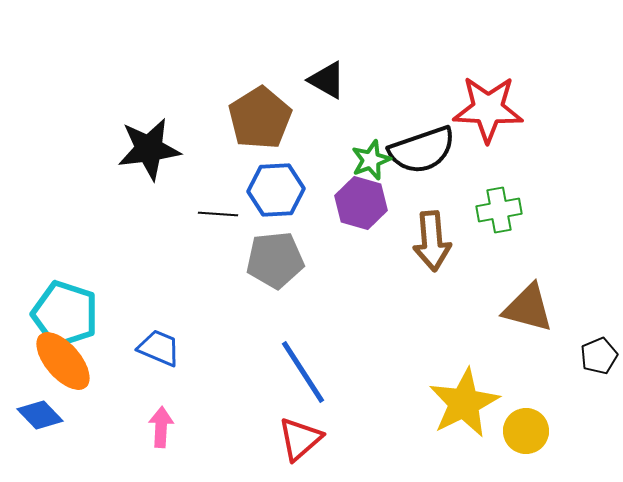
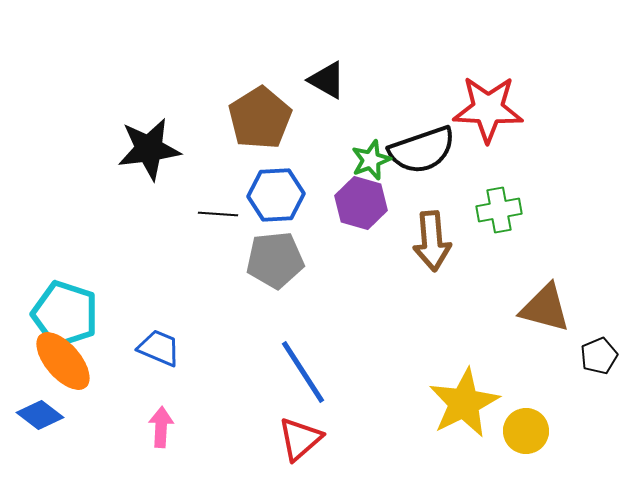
blue hexagon: moved 5 px down
brown triangle: moved 17 px right
blue diamond: rotated 9 degrees counterclockwise
